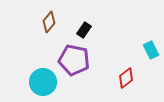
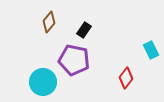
red diamond: rotated 15 degrees counterclockwise
